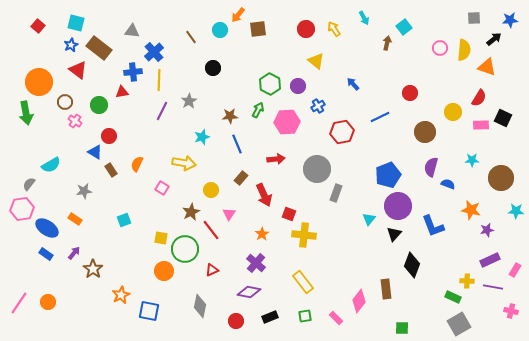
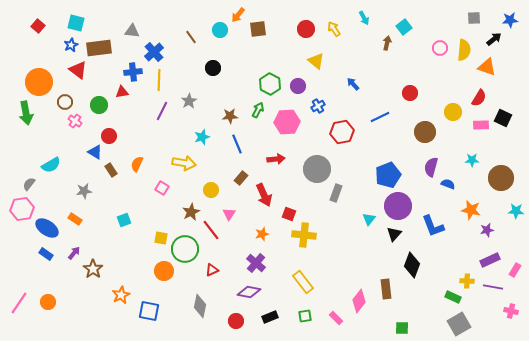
brown rectangle at (99, 48): rotated 45 degrees counterclockwise
orange star at (262, 234): rotated 16 degrees clockwise
